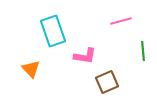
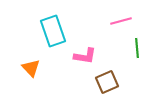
green line: moved 6 px left, 3 px up
orange triangle: moved 1 px up
